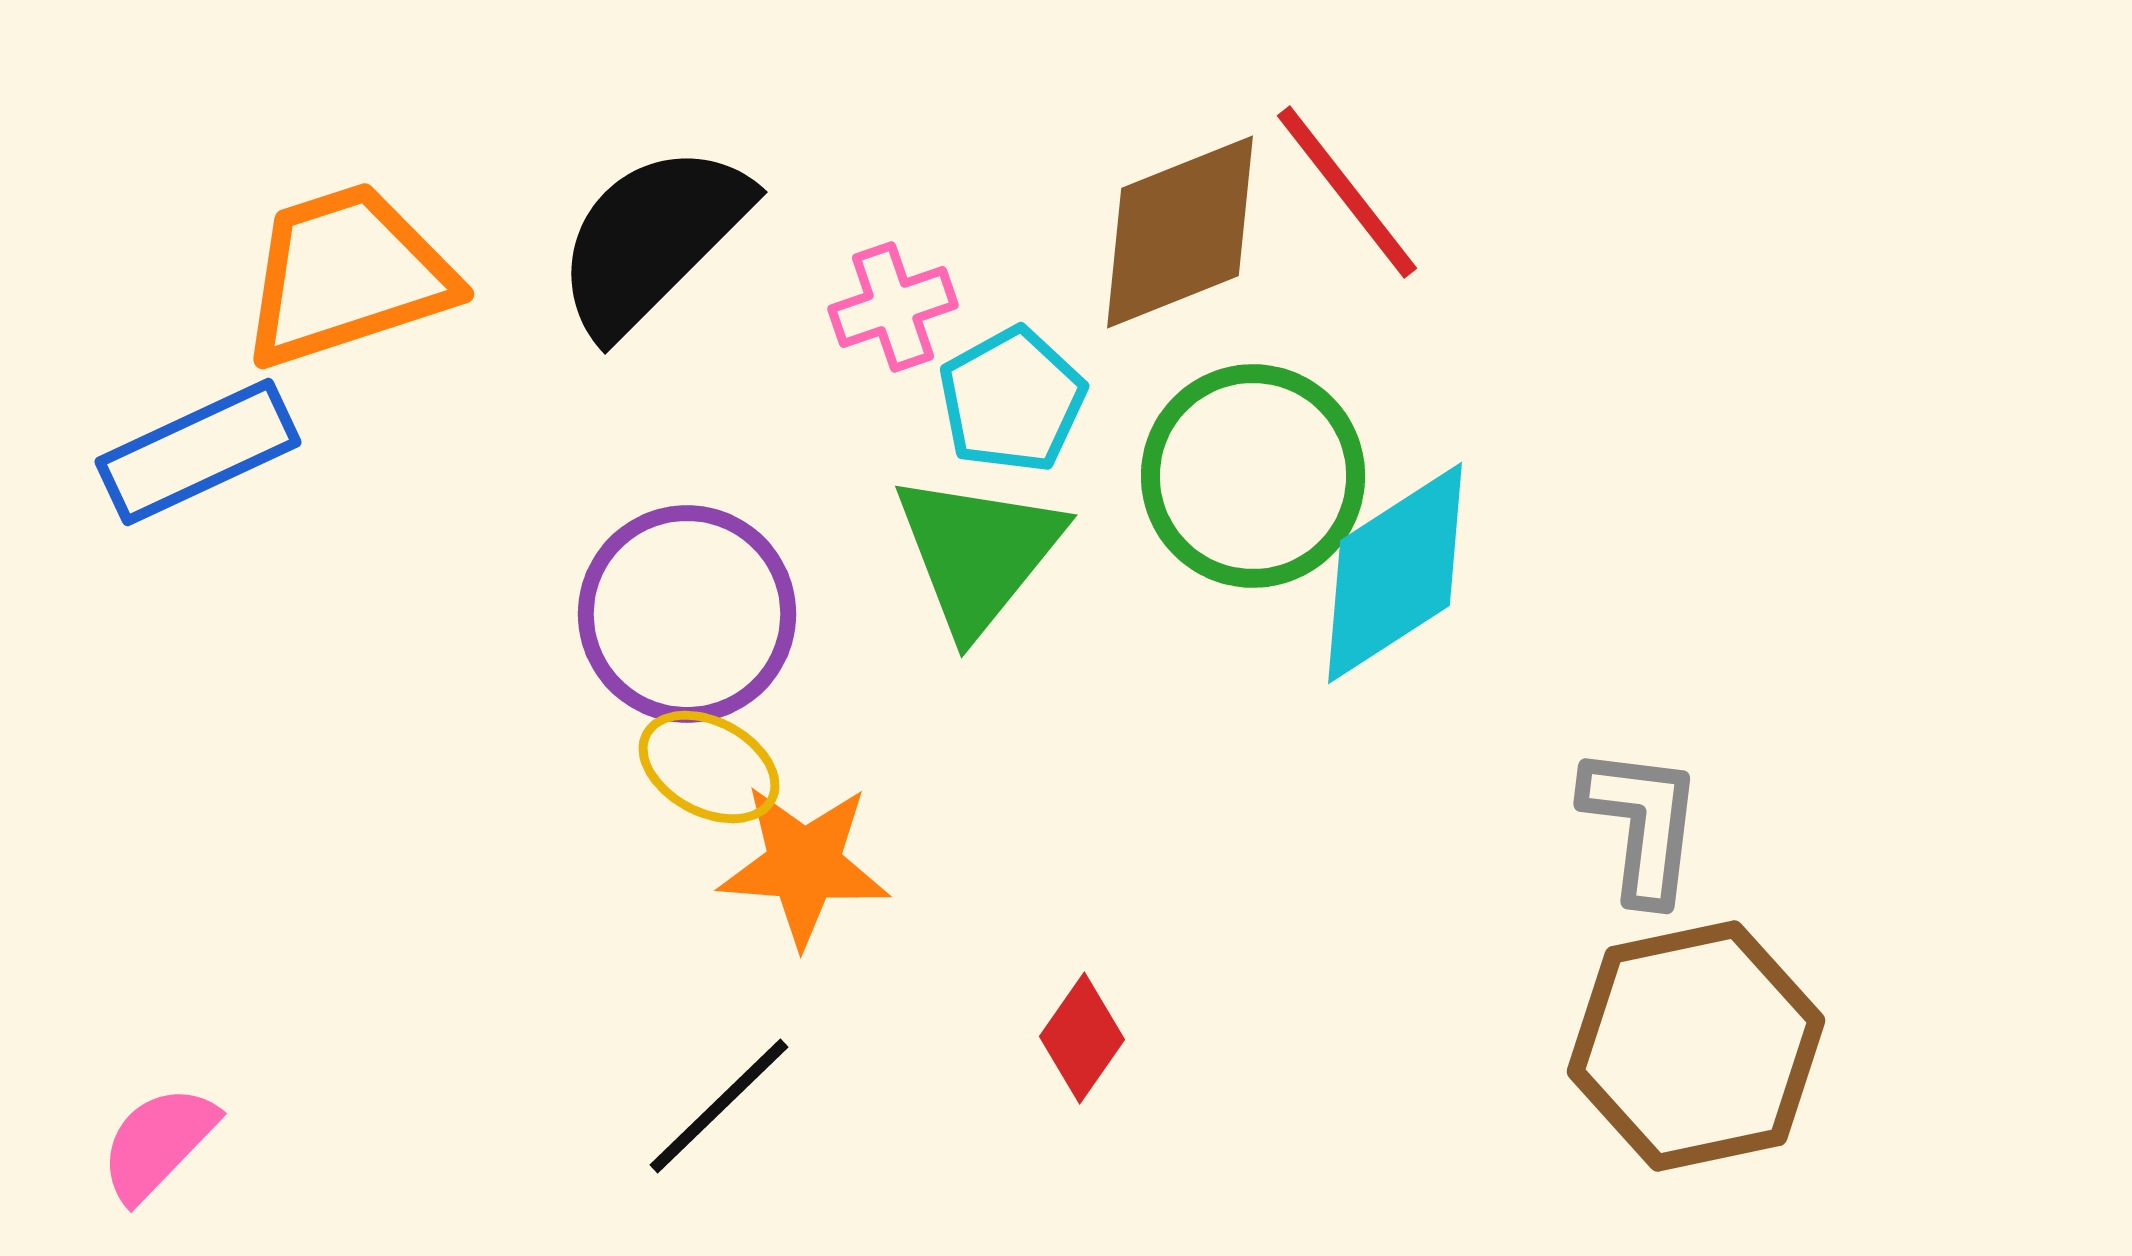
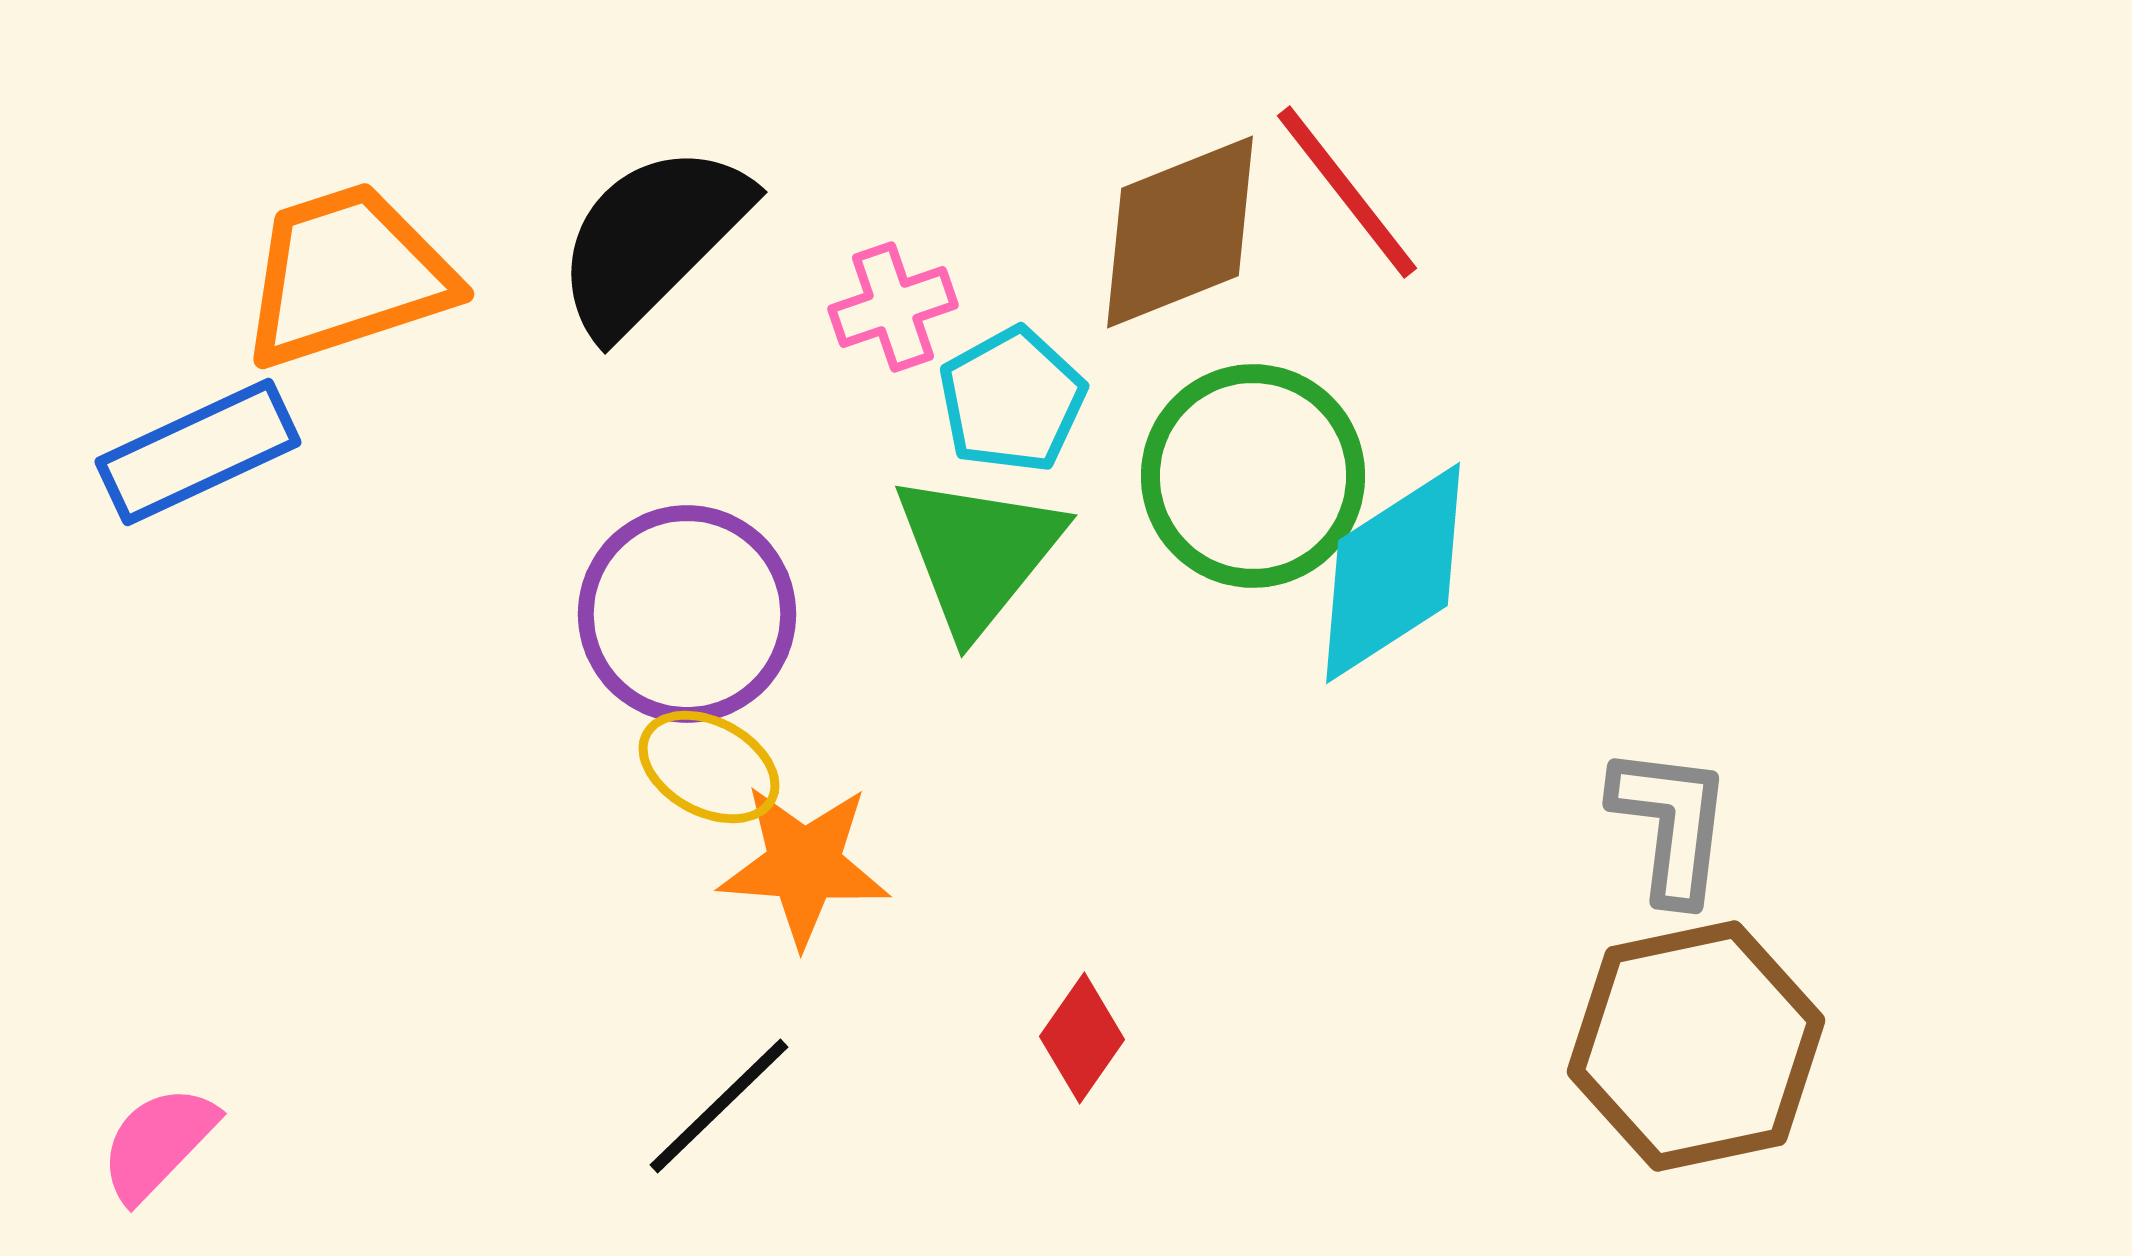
cyan diamond: moved 2 px left
gray L-shape: moved 29 px right
